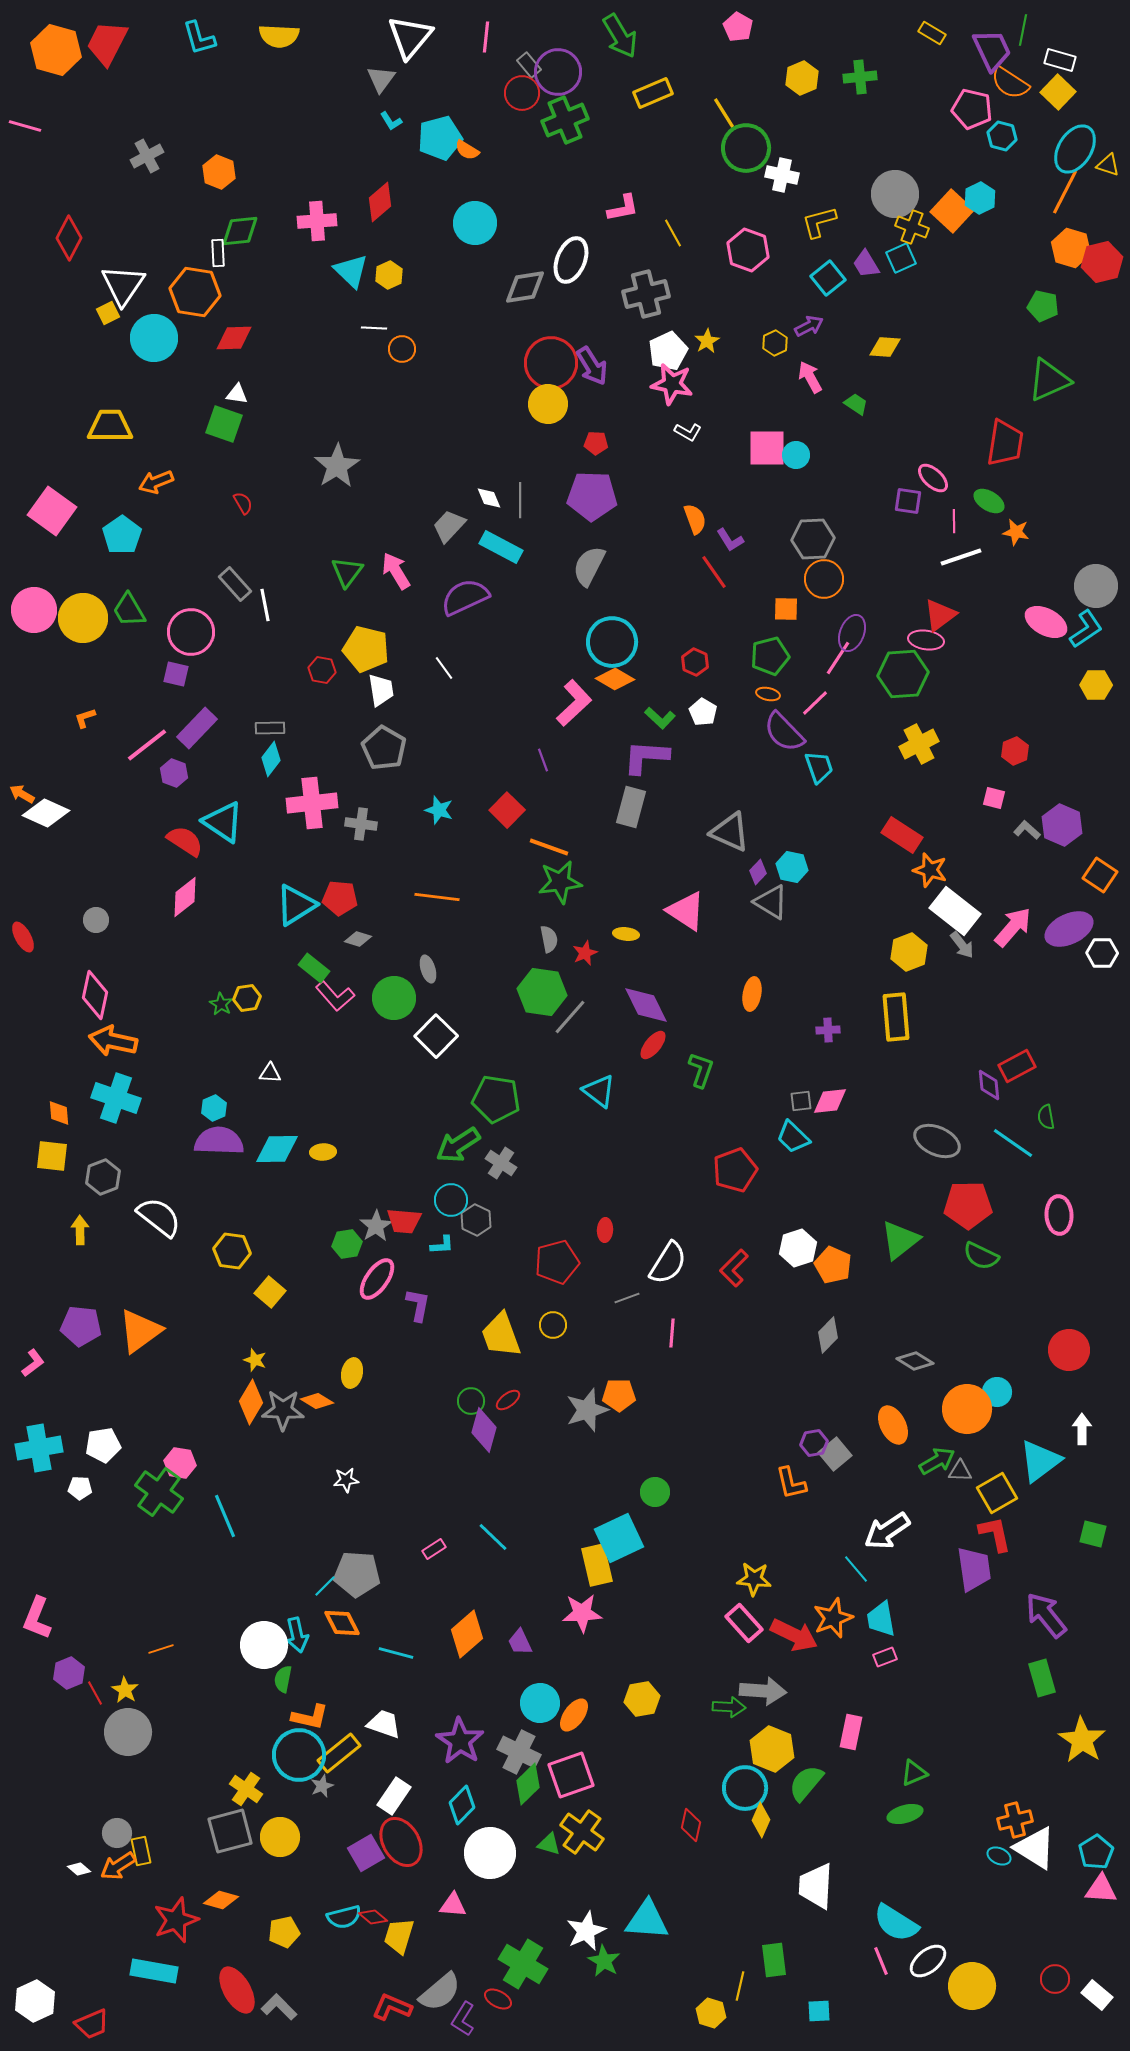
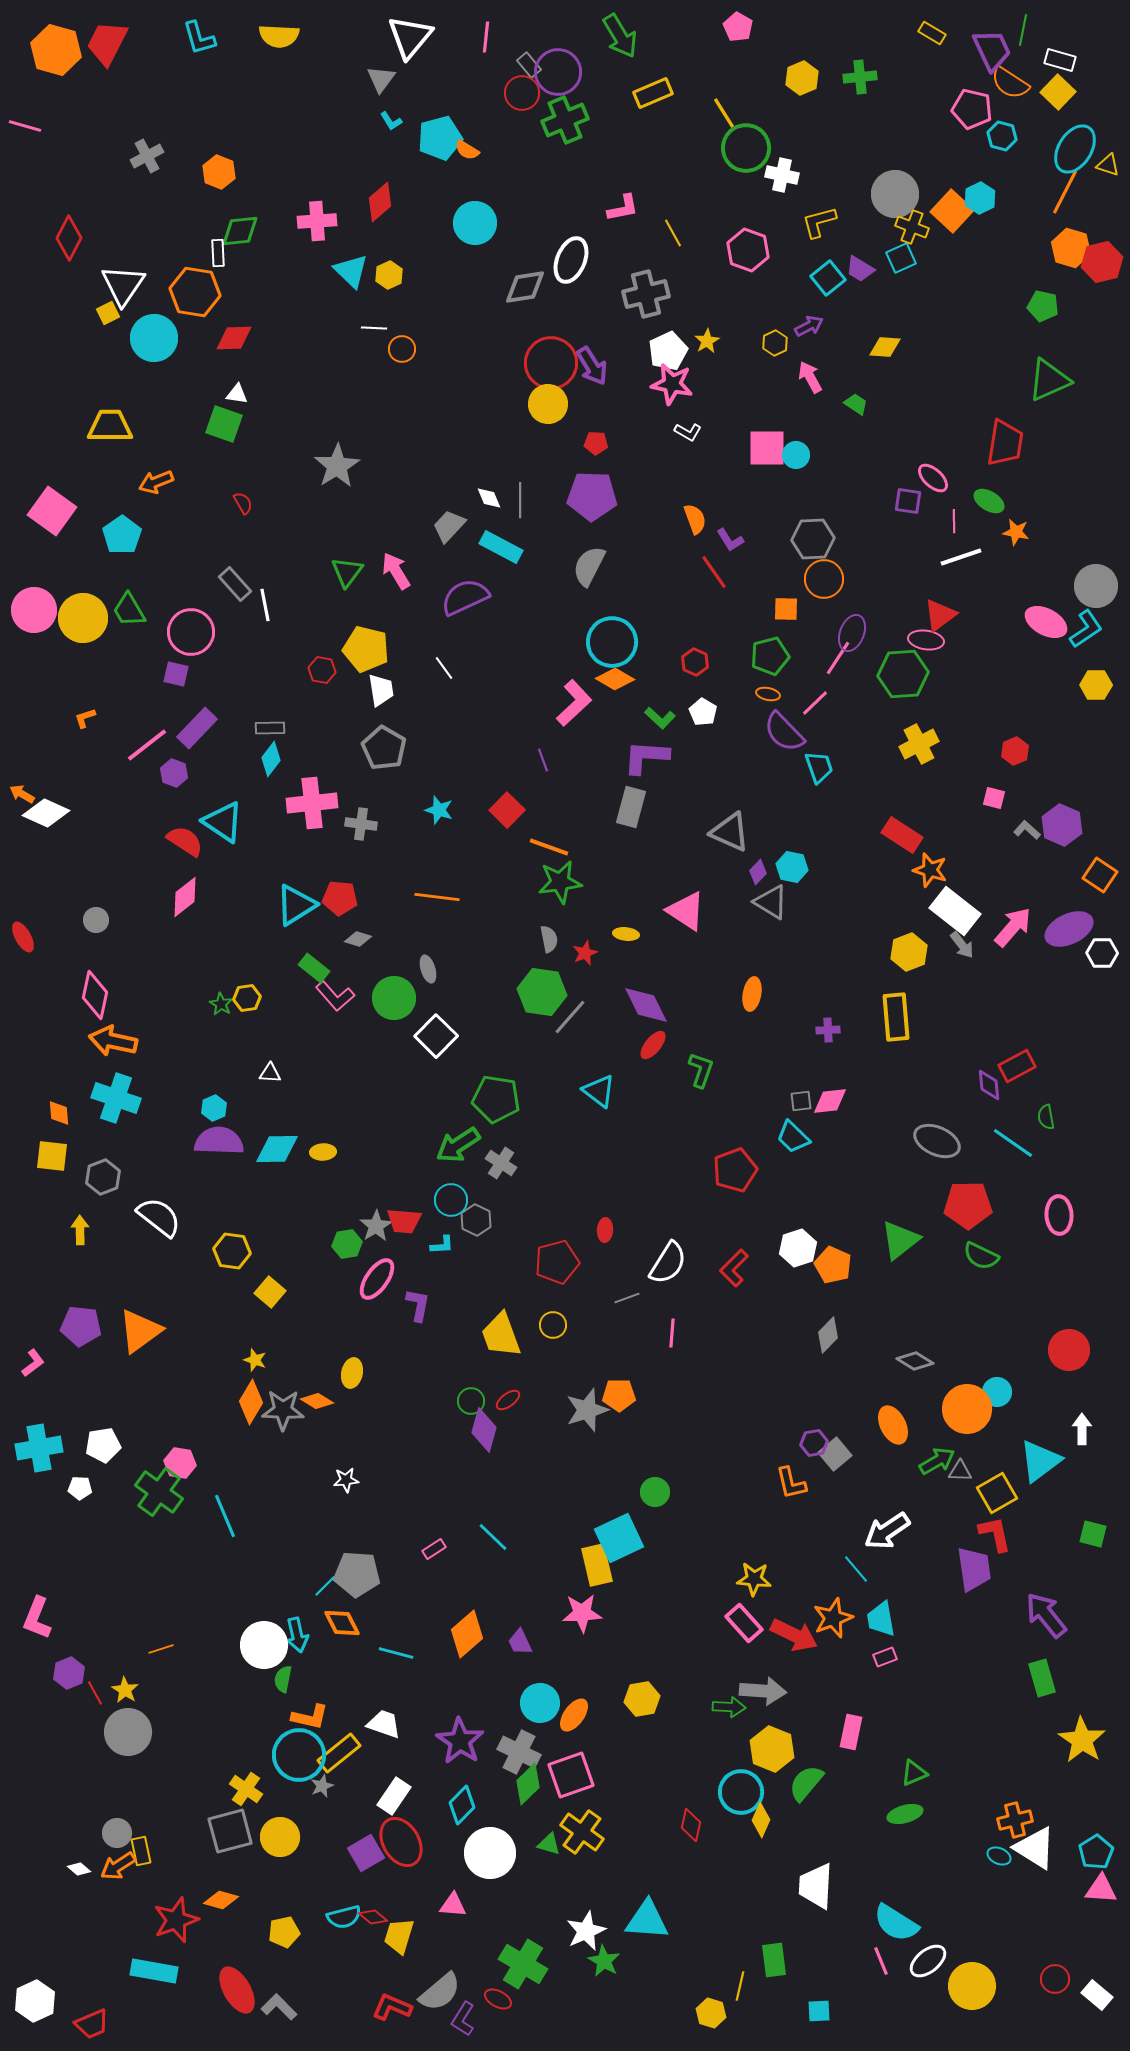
purple trapezoid at (866, 264): moved 6 px left, 5 px down; rotated 28 degrees counterclockwise
cyan circle at (745, 1788): moved 4 px left, 4 px down
